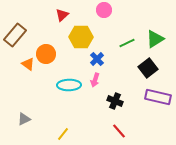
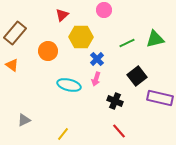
brown rectangle: moved 2 px up
green triangle: rotated 18 degrees clockwise
orange circle: moved 2 px right, 3 px up
orange triangle: moved 16 px left, 1 px down
black square: moved 11 px left, 8 px down
pink arrow: moved 1 px right, 1 px up
cyan ellipse: rotated 15 degrees clockwise
purple rectangle: moved 2 px right, 1 px down
gray triangle: moved 1 px down
